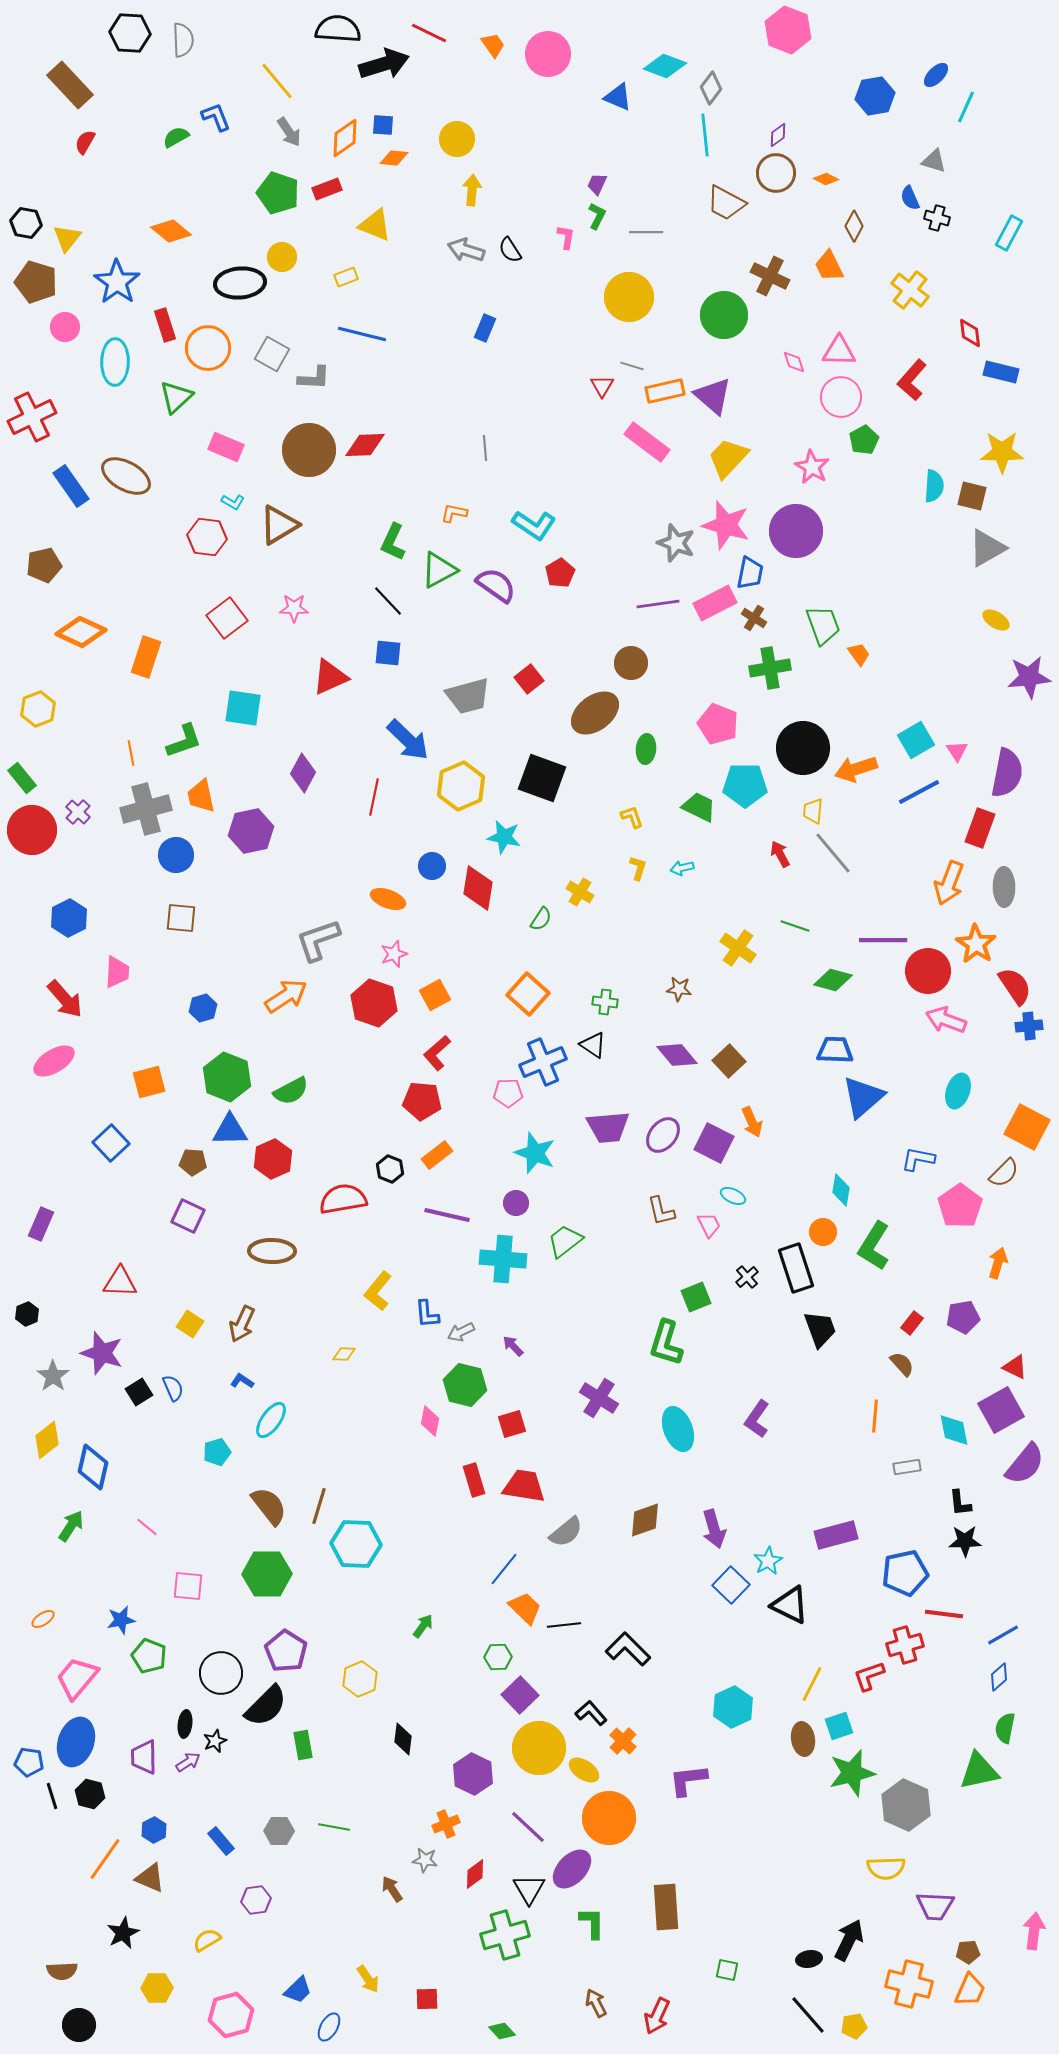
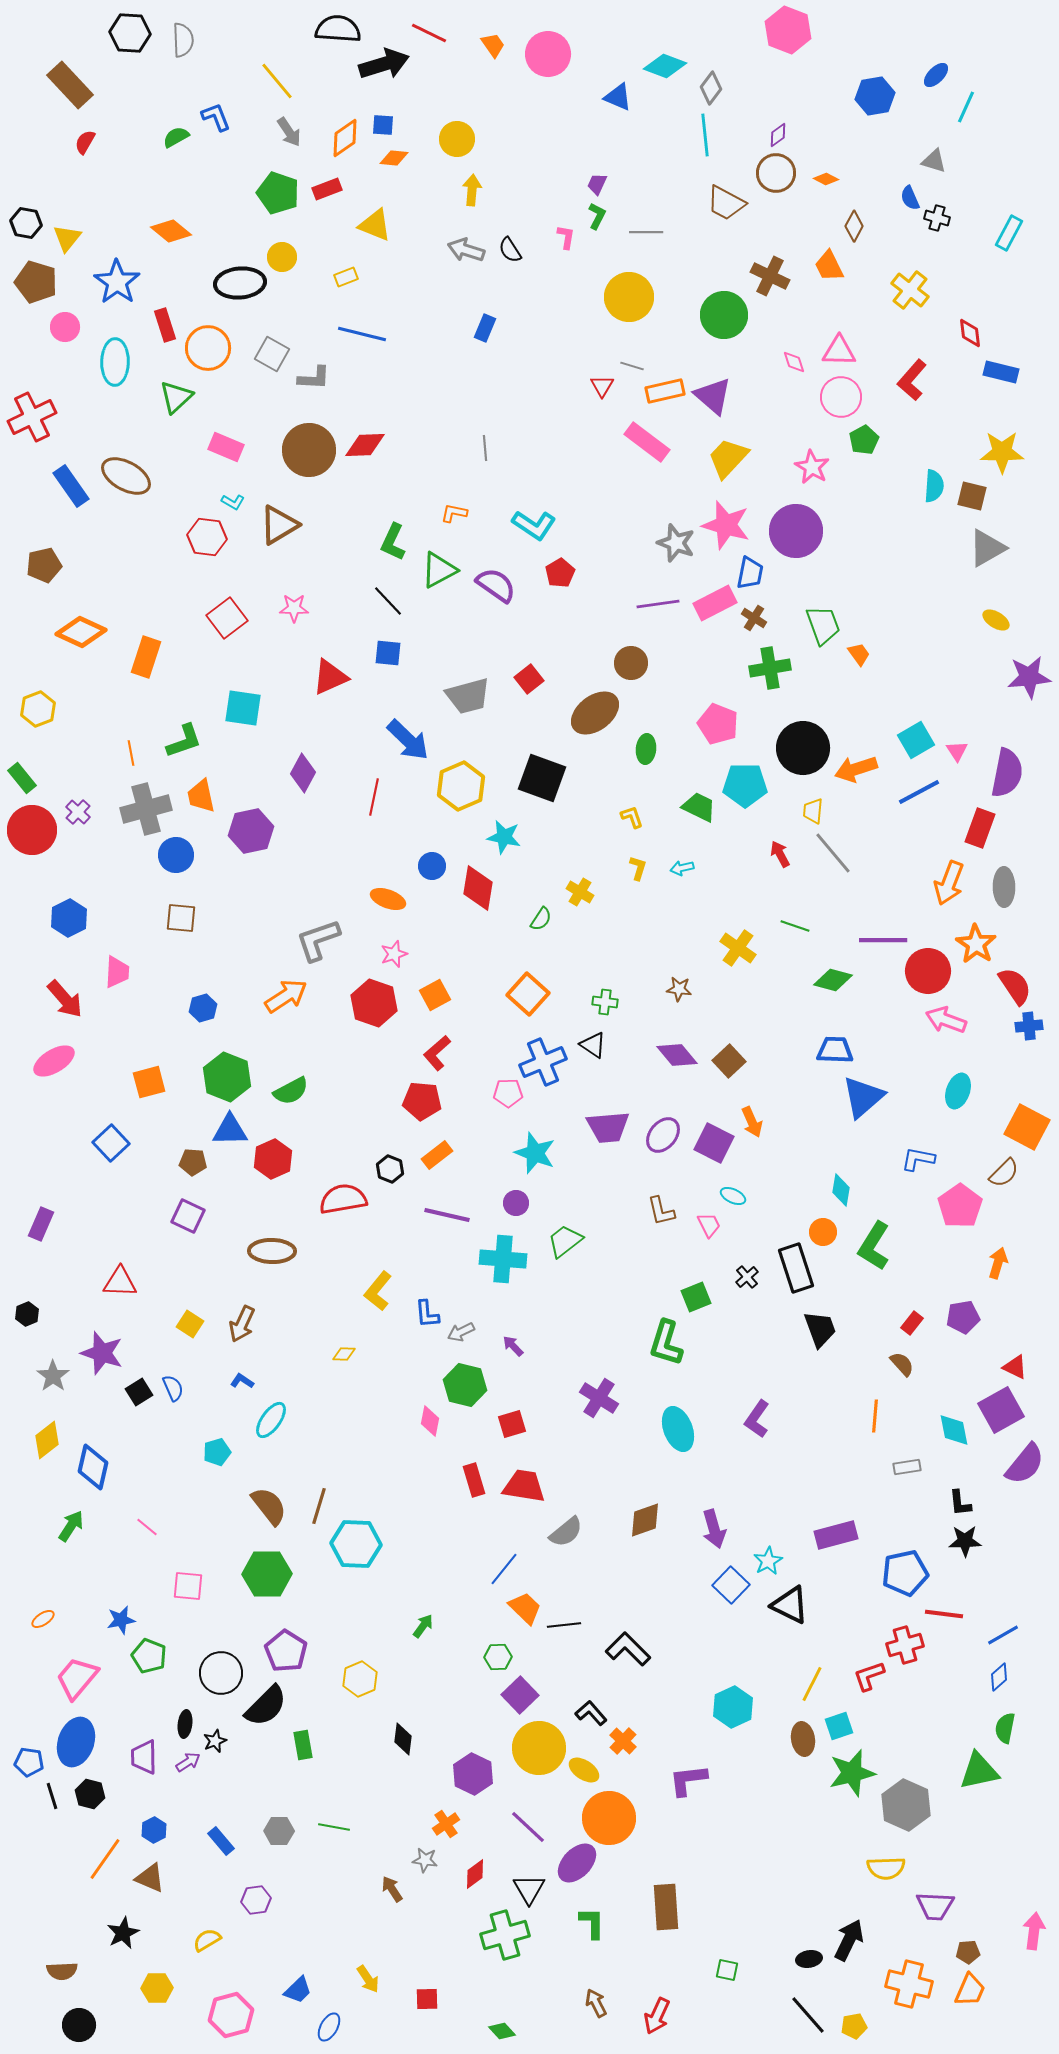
orange cross at (446, 1824): rotated 12 degrees counterclockwise
purple ellipse at (572, 1869): moved 5 px right, 6 px up
